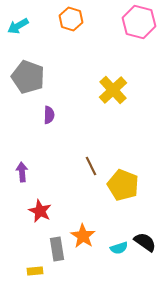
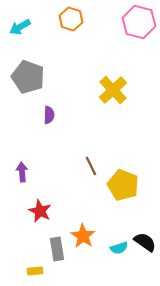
cyan arrow: moved 2 px right, 1 px down
